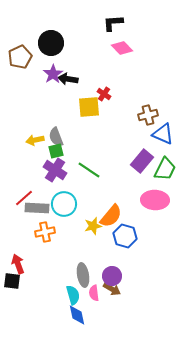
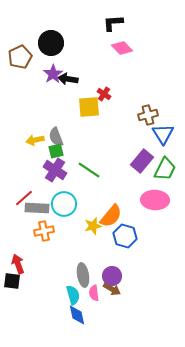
blue triangle: rotated 35 degrees clockwise
orange cross: moved 1 px left, 1 px up
